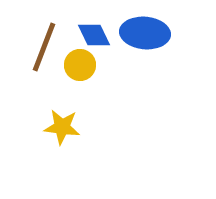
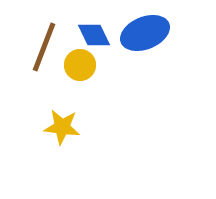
blue ellipse: rotated 27 degrees counterclockwise
